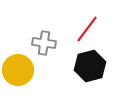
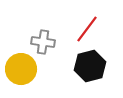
gray cross: moved 1 px left, 1 px up
yellow circle: moved 3 px right, 1 px up
